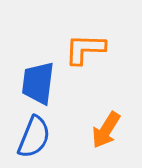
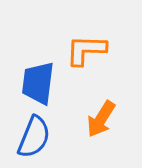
orange L-shape: moved 1 px right, 1 px down
orange arrow: moved 5 px left, 11 px up
